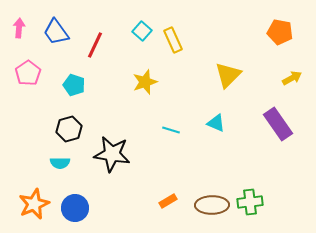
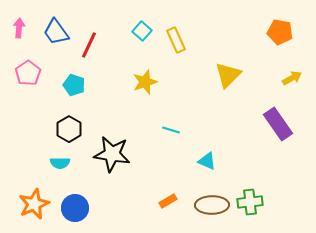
yellow rectangle: moved 3 px right
red line: moved 6 px left
cyan triangle: moved 9 px left, 38 px down
black hexagon: rotated 15 degrees counterclockwise
